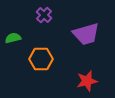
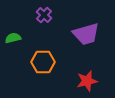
orange hexagon: moved 2 px right, 3 px down
